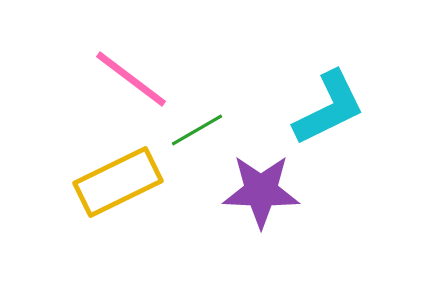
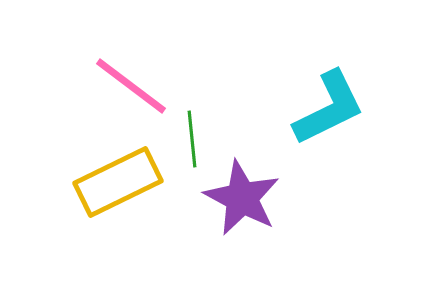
pink line: moved 7 px down
green line: moved 5 px left, 9 px down; rotated 66 degrees counterclockwise
purple star: moved 19 px left, 7 px down; rotated 26 degrees clockwise
